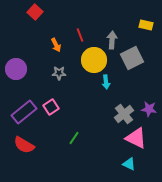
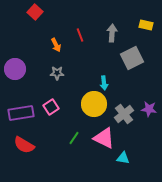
gray arrow: moved 7 px up
yellow circle: moved 44 px down
purple circle: moved 1 px left
gray star: moved 2 px left
cyan arrow: moved 2 px left, 1 px down
purple rectangle: moved 3 px left, 1 px down; rotated 30 degrees clockwise
pink triangle: moved 32 px left
cyan triangle: moved 6 px left, 6 px up; rotated 16 degrees counterclockwise
